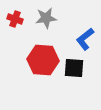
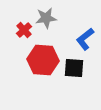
red cross: moved 9 px right, 11 px down; rotated 28 degrees clockwise
